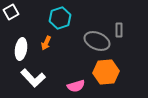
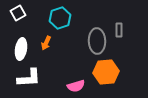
white square: moved 7 px right, 1 px down
gray ellipse: rotated 65 degrees clockwise
white L-shape: moved 4 px left; rotated 50 degrees counterclockwise
